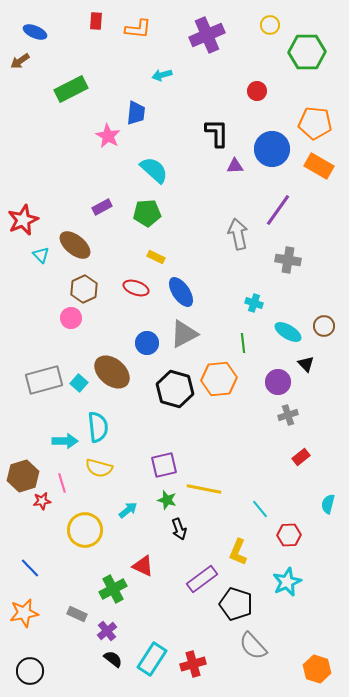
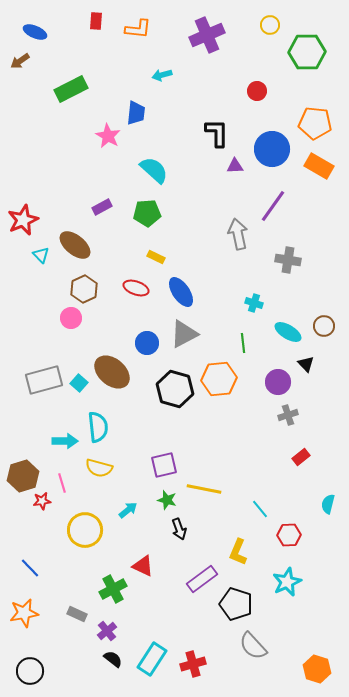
purple line at (278, 210): moved 5 px left, 4 px up
